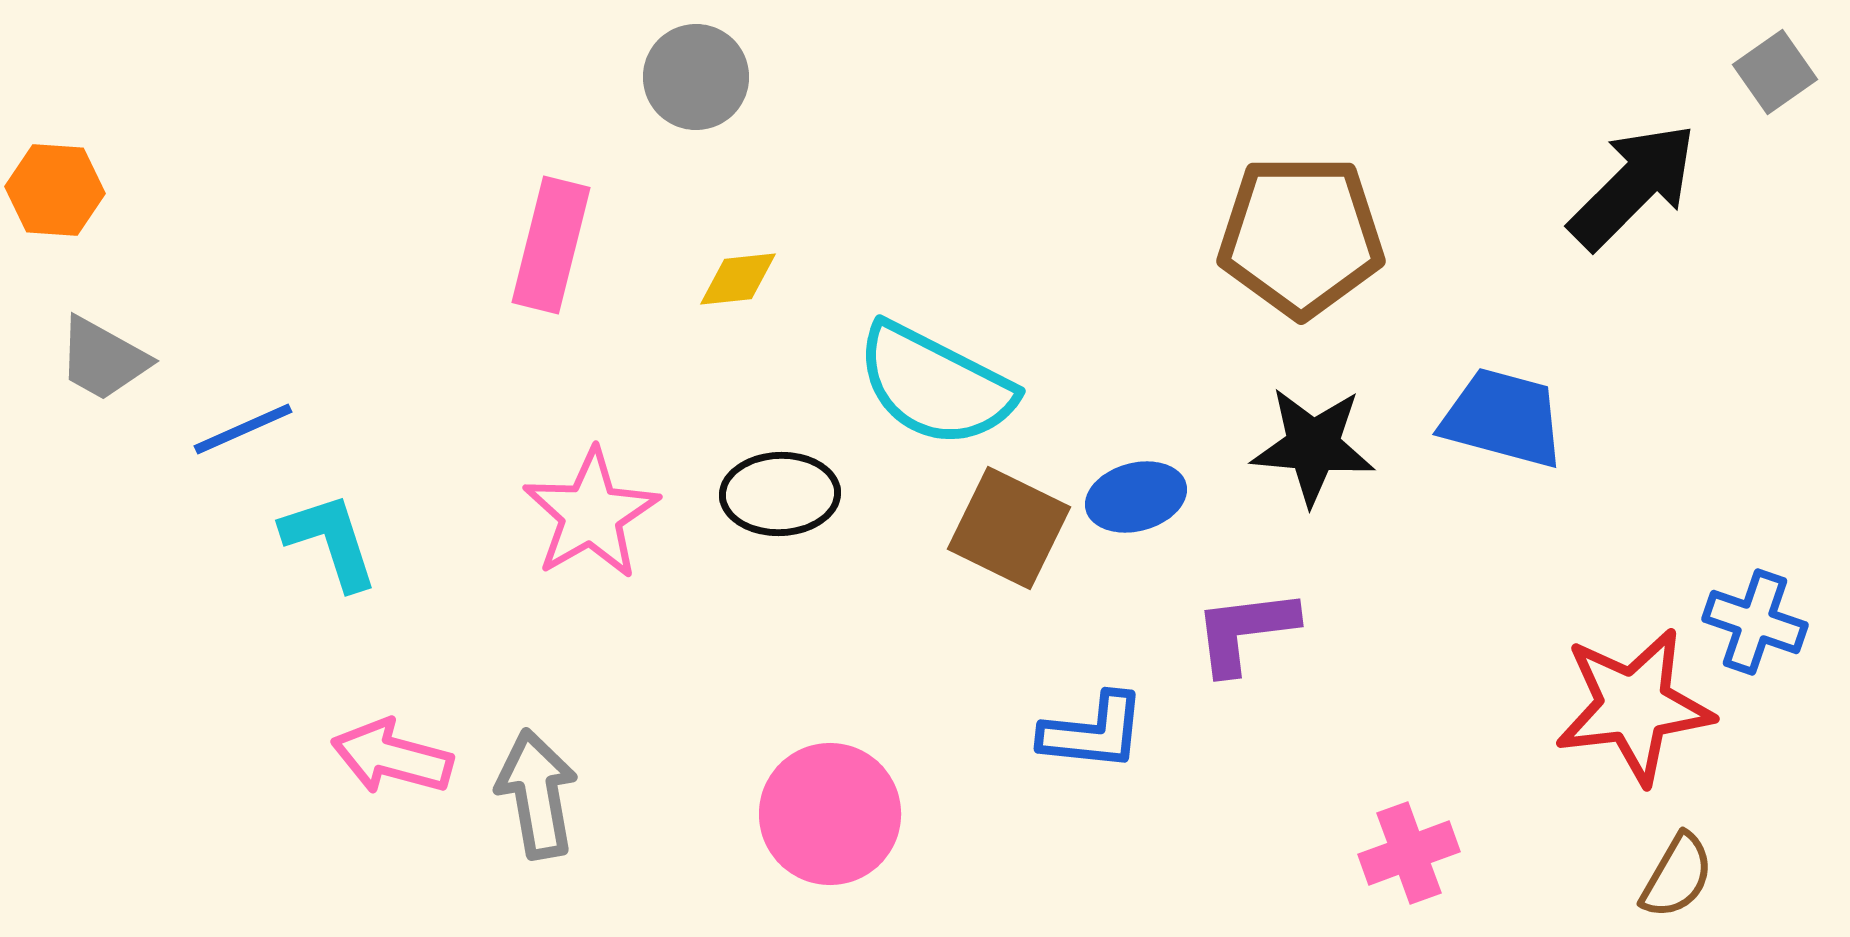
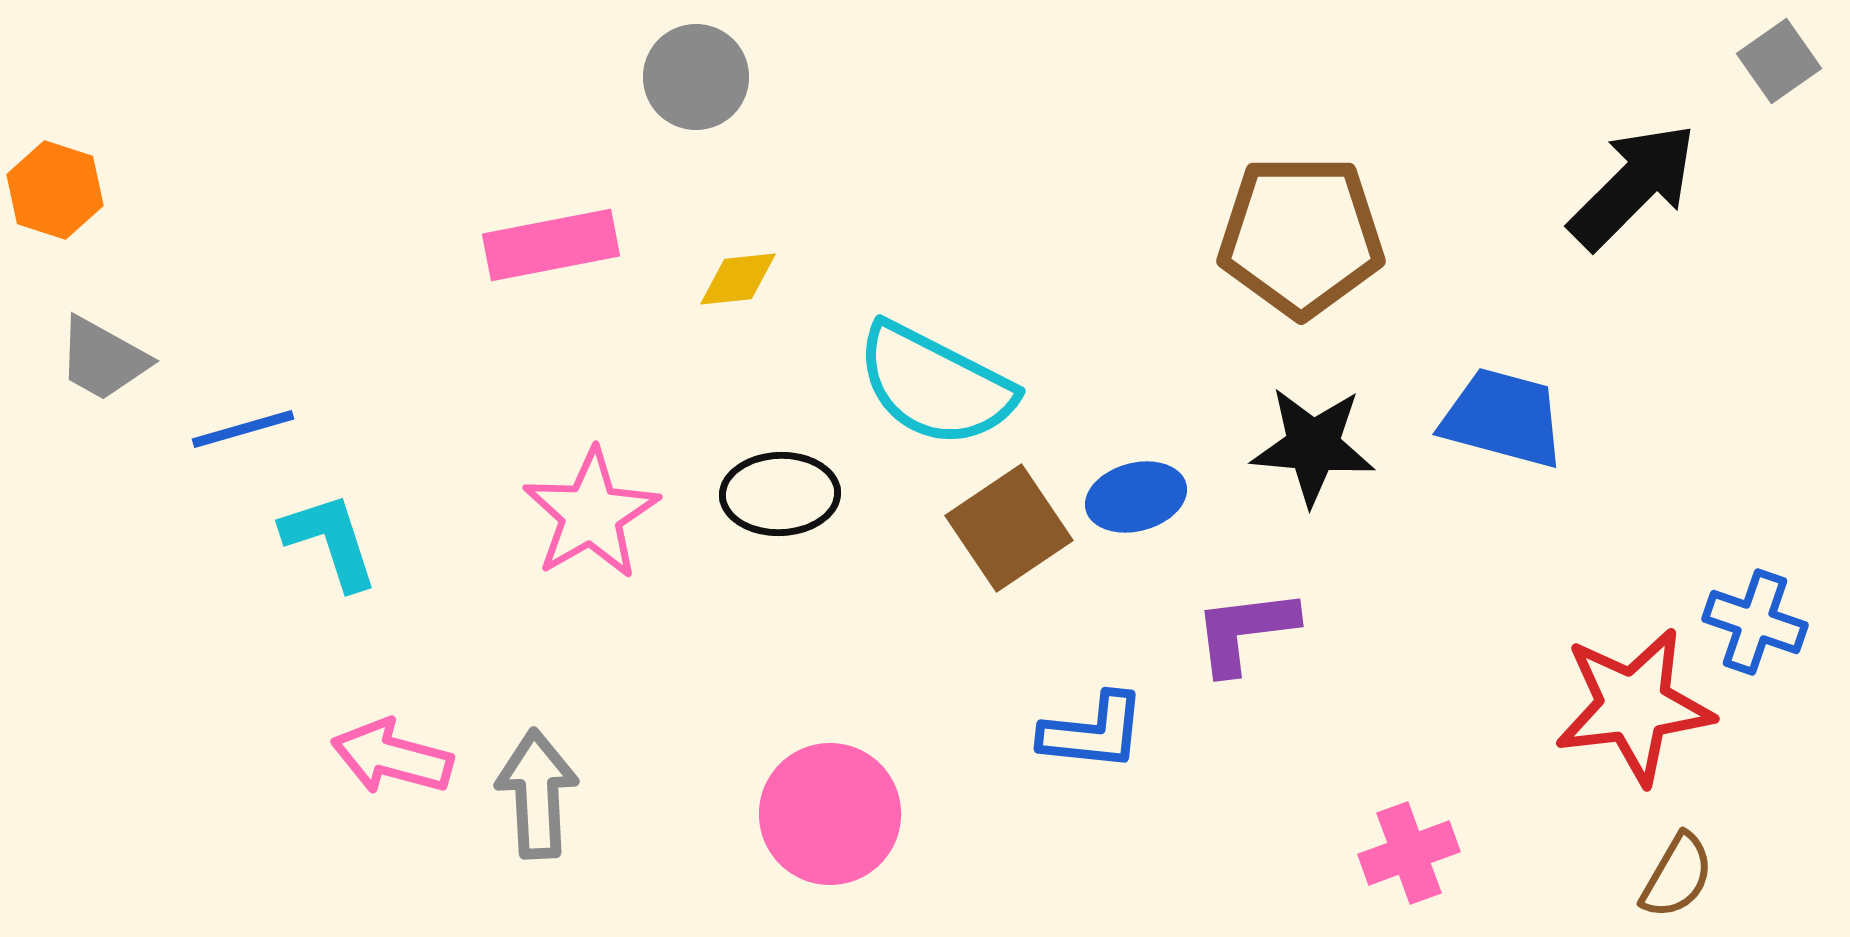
gray square: moved 4 px right, 11 px up
orange hexagon: rotated 14 degrees clockwise
pink rectangle: rotated 65 degrees clockwise
blue line: rotated 8 degrees clockwise
brown square: rotated 30 degrees clockwise
gray arrow: rotated 7 degrees clockwise
